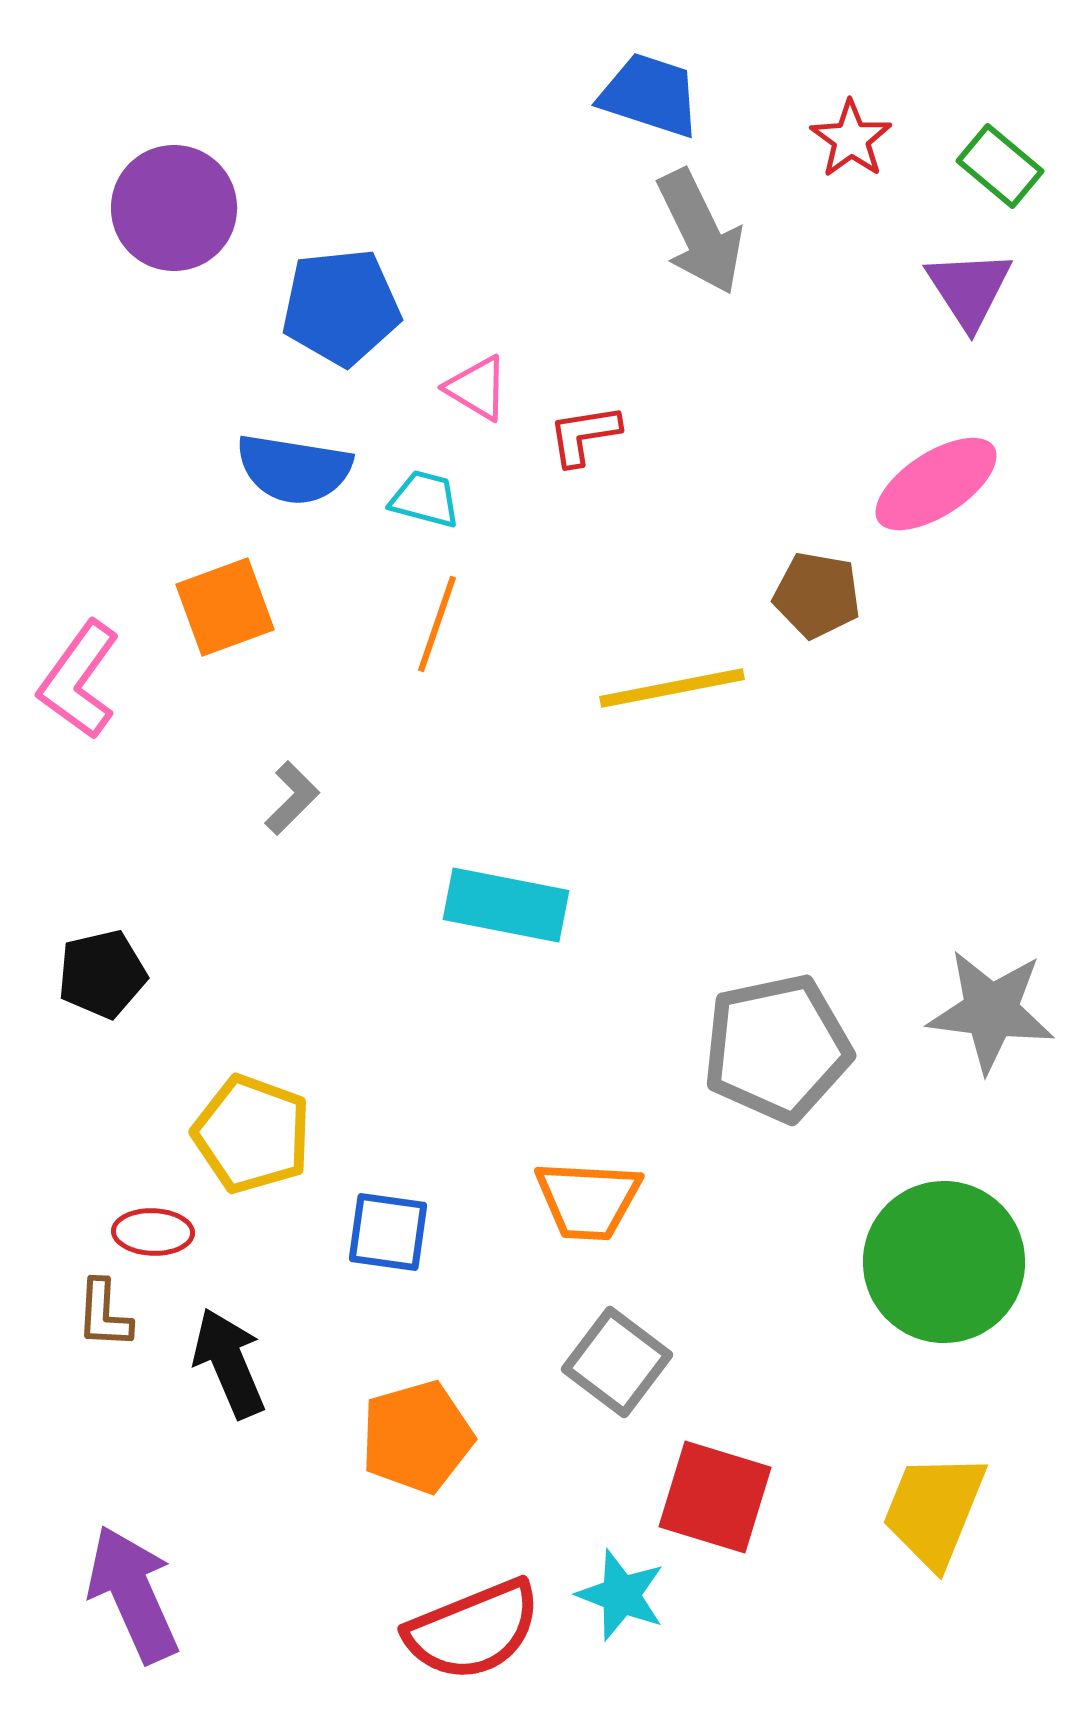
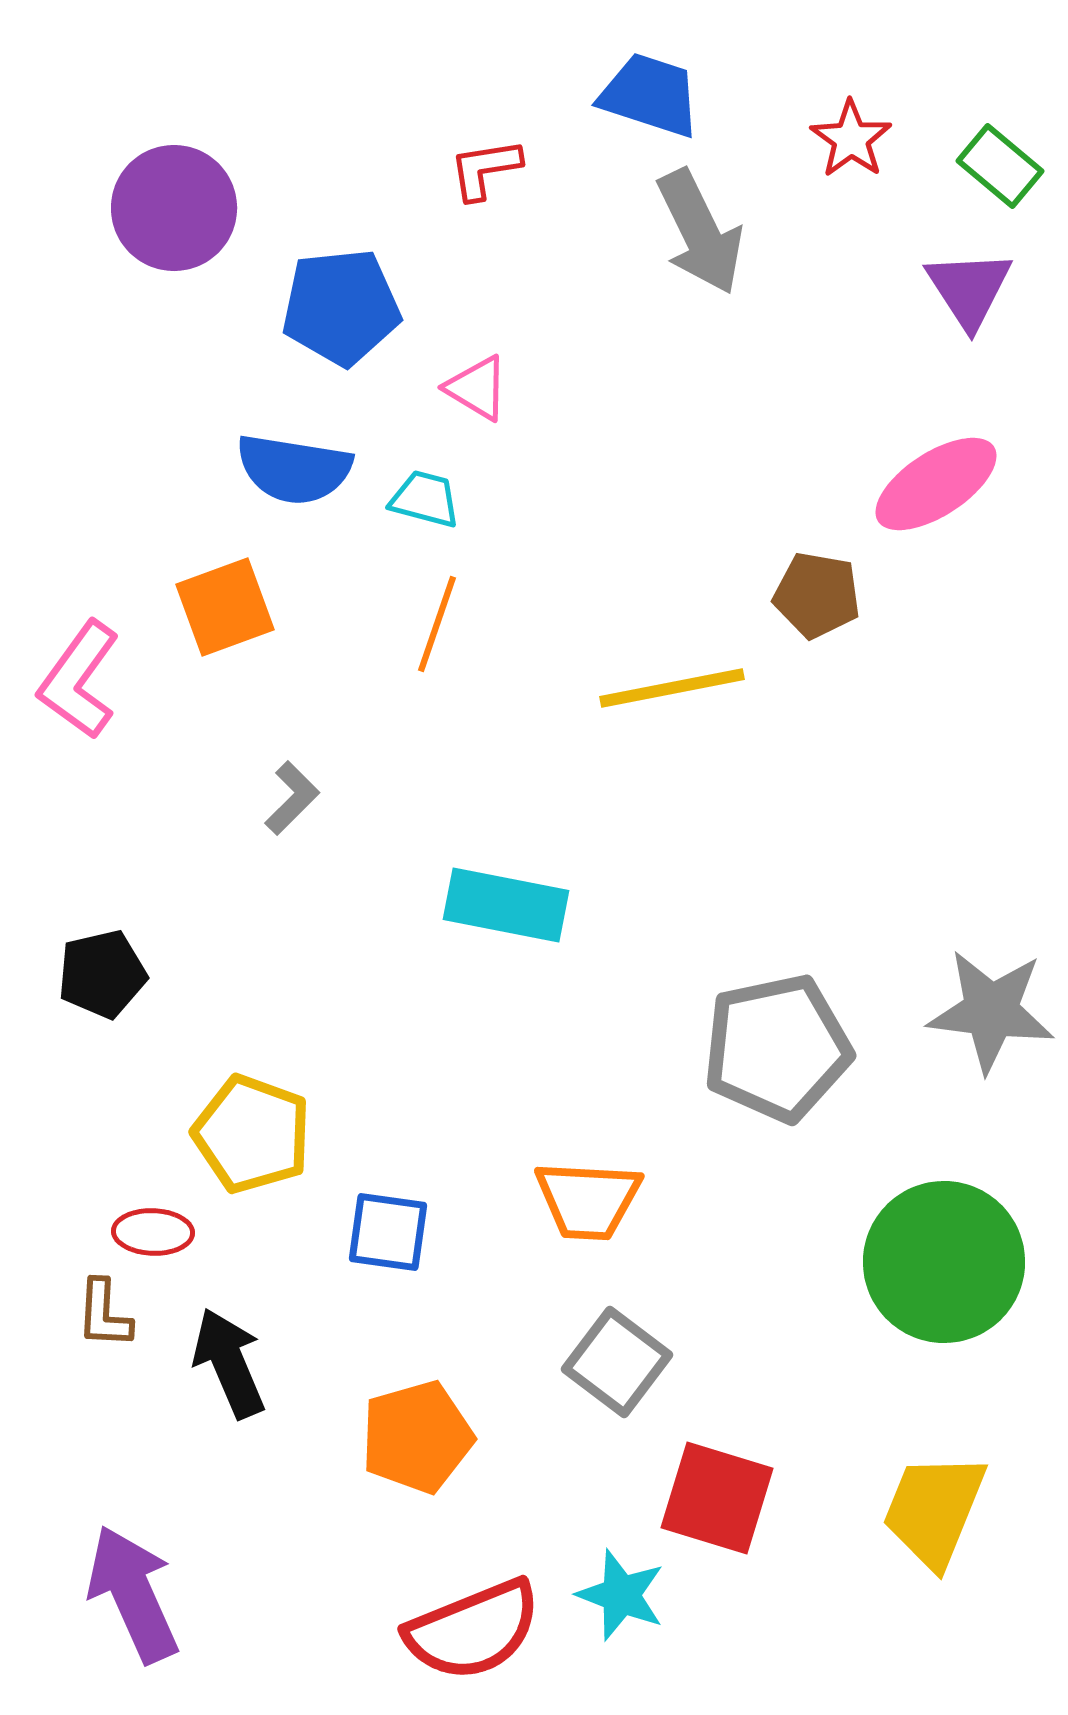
red L-shape: moved 99 px left, 266 px up
red square: moved 2 px right, 1 px down
